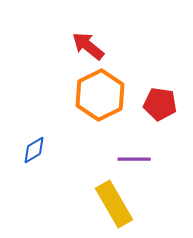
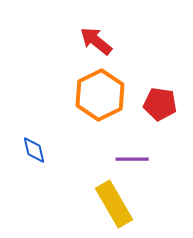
red arrow: moved 8 px right, 5 px up
blue diamond: rotated 72 degrees counterclockwise
purple line: moved 2 px left
